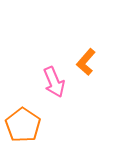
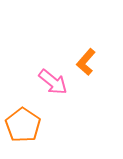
pink arrow: moved 1 px left; rotated 28 degrees counterclockwise
